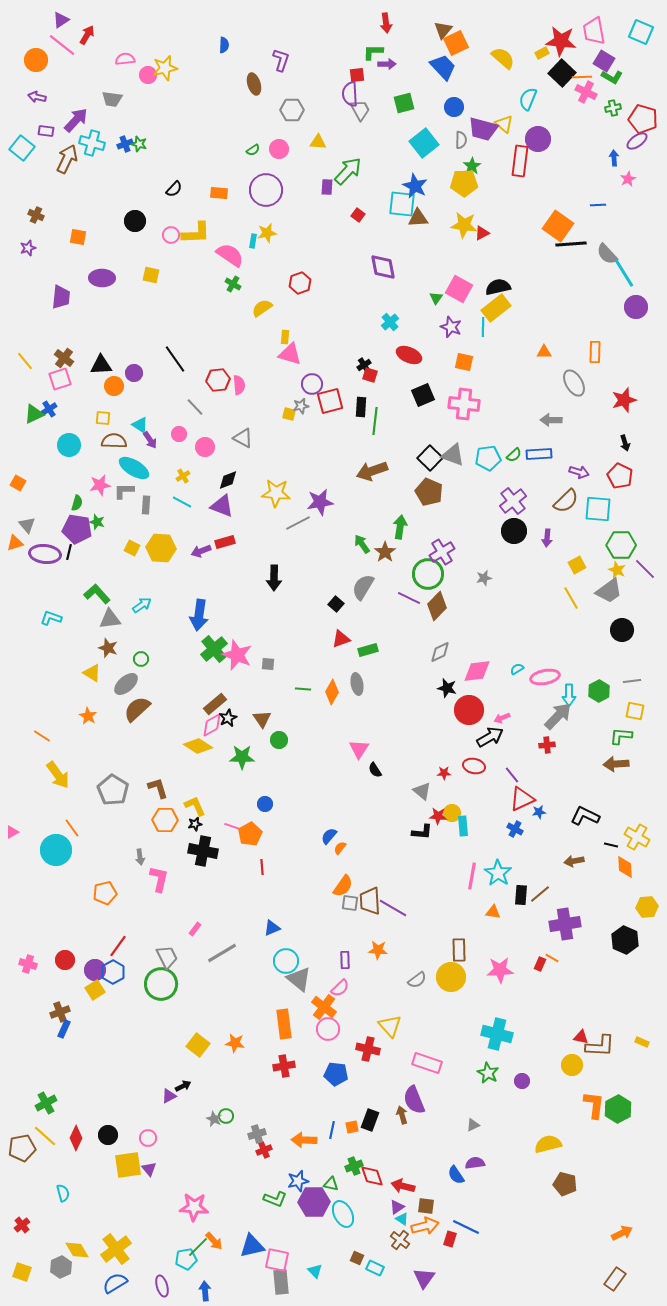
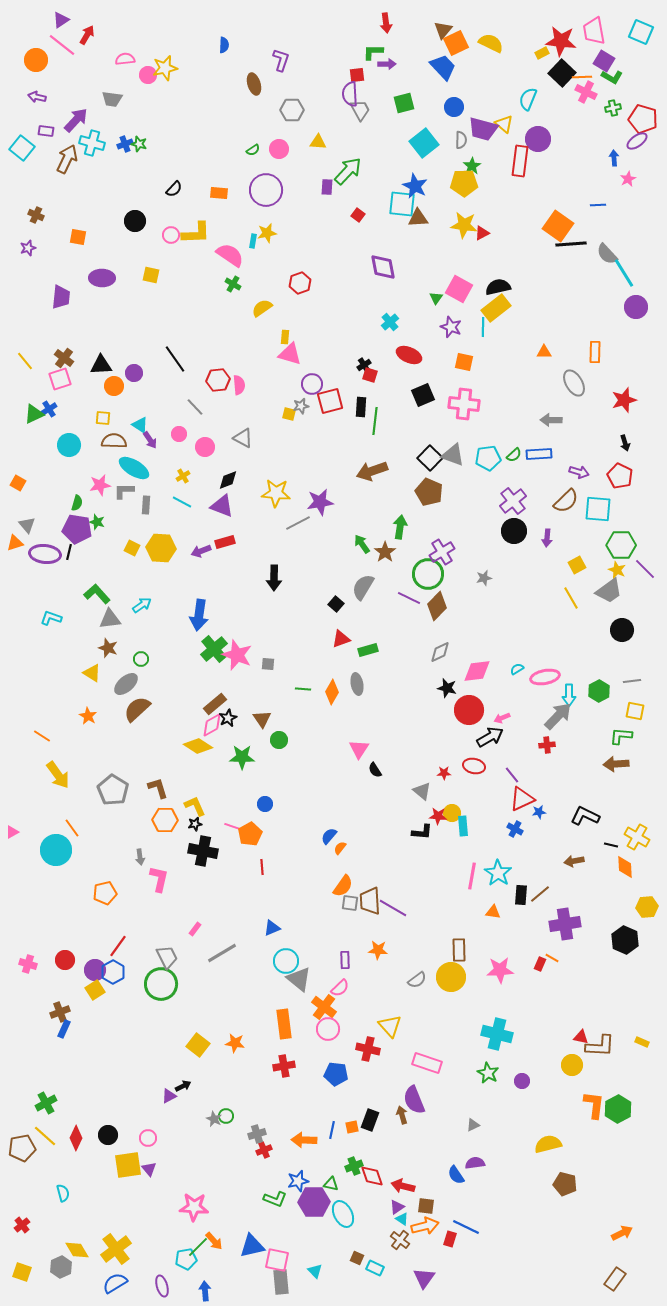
yellow semicircle at (503, 58): moved 12 px left, 15 px up; rotated 15 degrees counterclockwise
